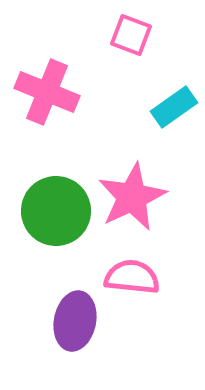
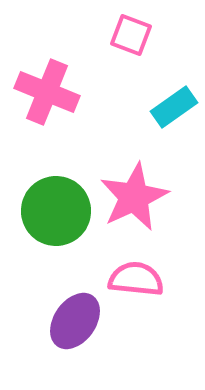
pink star: moved 2 px right
pink semicircle: moved 4 px right, 2 px down
purple ellipse: rotated 24 degrees clockwise
